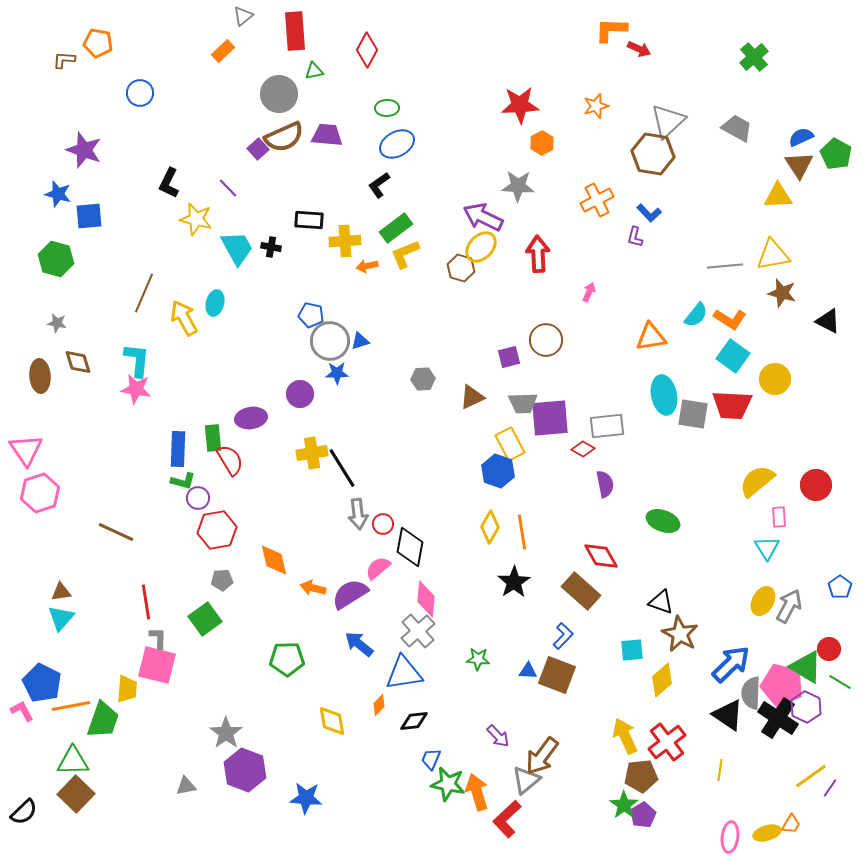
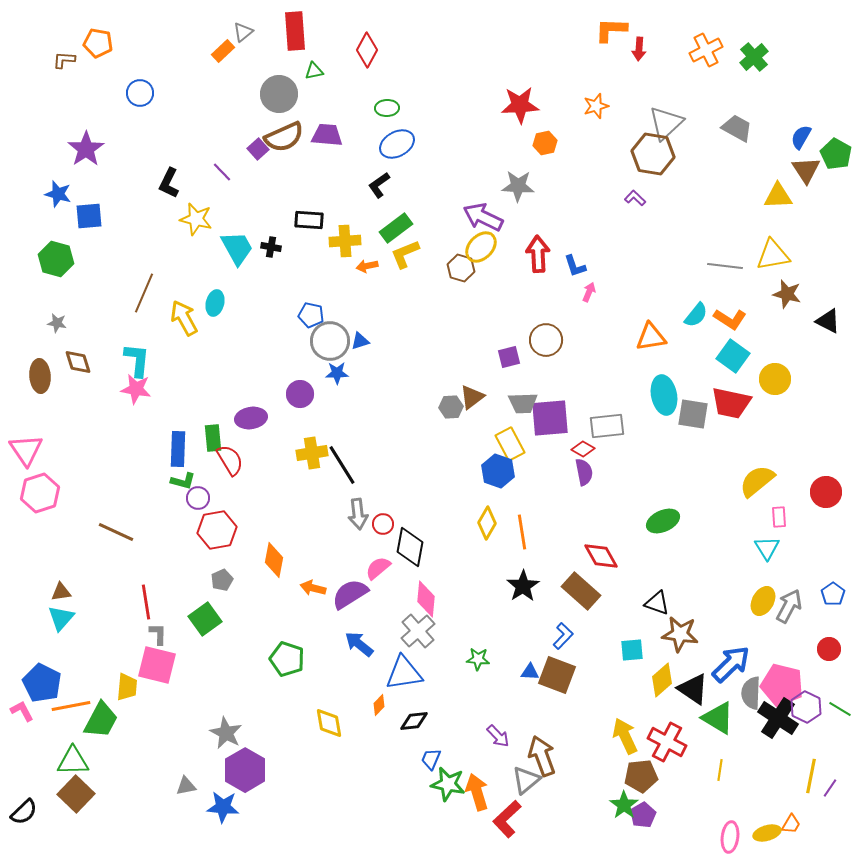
gray triangle at (243, 16): moved 16 px down
red arrow at (639, 49): rotated 70 degrees clockwise
gray triangle at (668, 121): moved 2 px left, 2 px down
blue semicircle at (801, 137): rotated 35 degrees counterclockwise
orange hexagon at (542, 143): moved 3 px right; rotated 15 degrees clockwise
purple star at (84, 150): moved 2 px right, 1 px up; rotated 18 degrees clockwise
brown triangle at (799, 165): moved 7 px right, 5 px down
purple line at (228, 188): moved 6 px left, 16 px up
orange cross at (597, 200): moved 109 px right, 150 px up
blue L-shape at (649, 213): moved 74 px left, 53 px down; rotated 25 degrees clockwise
purple L-shape at (635, 237): moved 39 px up; rotated 120 degrees clockwise
gray line at (725, 266): rotated 12 degrees clockwise
brown star at (782, 293): moved 5 px right, 1 px down
gray hexagon at (423, 379): moved 28 px right, 28 px down
brown triangle at (472, 397): rotated 12 degrees counterclockwise
red trapezoid at (732, 405): moved 1 px left, 2 px up; rotated 9 degrees clockwise
black line at (342, 468): moved 3 px up
purple semicircle at (605, 484): moved 21 px left, 12 px up
red circle at (816, 485): moved 10 px right, 7 px down
green ellipse at (663, 521): rotated 44 degrees counterclockwise
yellow diamond at (490, 527): moved 3 px left, 4 px up
orange diamond at (274, 560): rotated 24 degrees clockwise
gray pentagon at (222, 580): rotated 20 degrees counterclockwise
black star at (514, 582): moved 9 px right, 4 px down
blue pentagon at (840, 587): moved 7 px left, 7 px down
black triangle at (661, 602): moved 4 px left, 1 px down
brown star at (680, 634): rotated 21 degrees counterclockwise
gray L-shape at (158, 638): moved 4 px up
green pentagon at (287, 659): rotated 20 degrees clockwise
green triangle at (806, 667): moved 88 px left, 51 px down
blue triangle at (528, 671): moved 2 px right, 1 px down
green line at (840, 682): moved 27 px down
yellow trapezoid at (127, 689): moved 2 px up
black triangle at (728, 715): moved 35 px left, 26 px up
green trapezoid at (103, 720): moved 2 px left; rotated 9 degrees clockwise
yellow diamond at (332, 721): moved 3 px left, 2 px down
gray star at (226, 733): rotated 8 degrees counterclockwise
red cross at (667, 742): rotated 24 degrees counterclockwise
brown arrow at (542, 756): rotated 123 degrees clockwise
purple hexagon at (245, 770): rotated 9 degrees clockwise
yellow line at (811, 776): rotated 44 degrees counterclockwise
blue star at (306, 798): moved 83 px left, 9 px down
